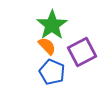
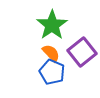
orange semicircle: moved 4 px right, 7 px down
purple square: rotated 12 degrees counterclockwise
